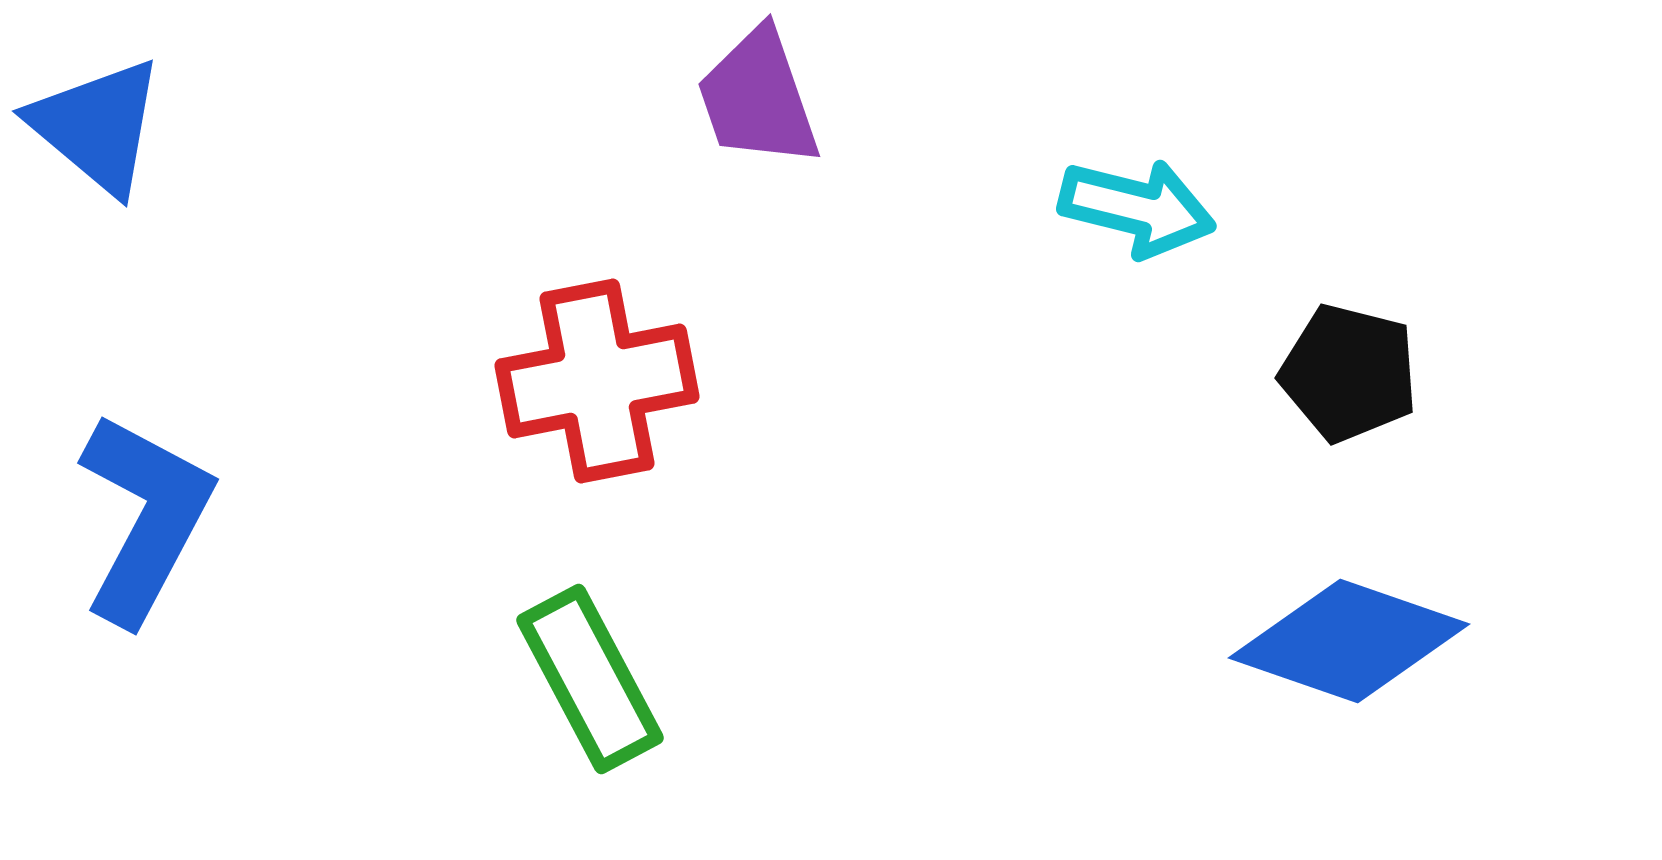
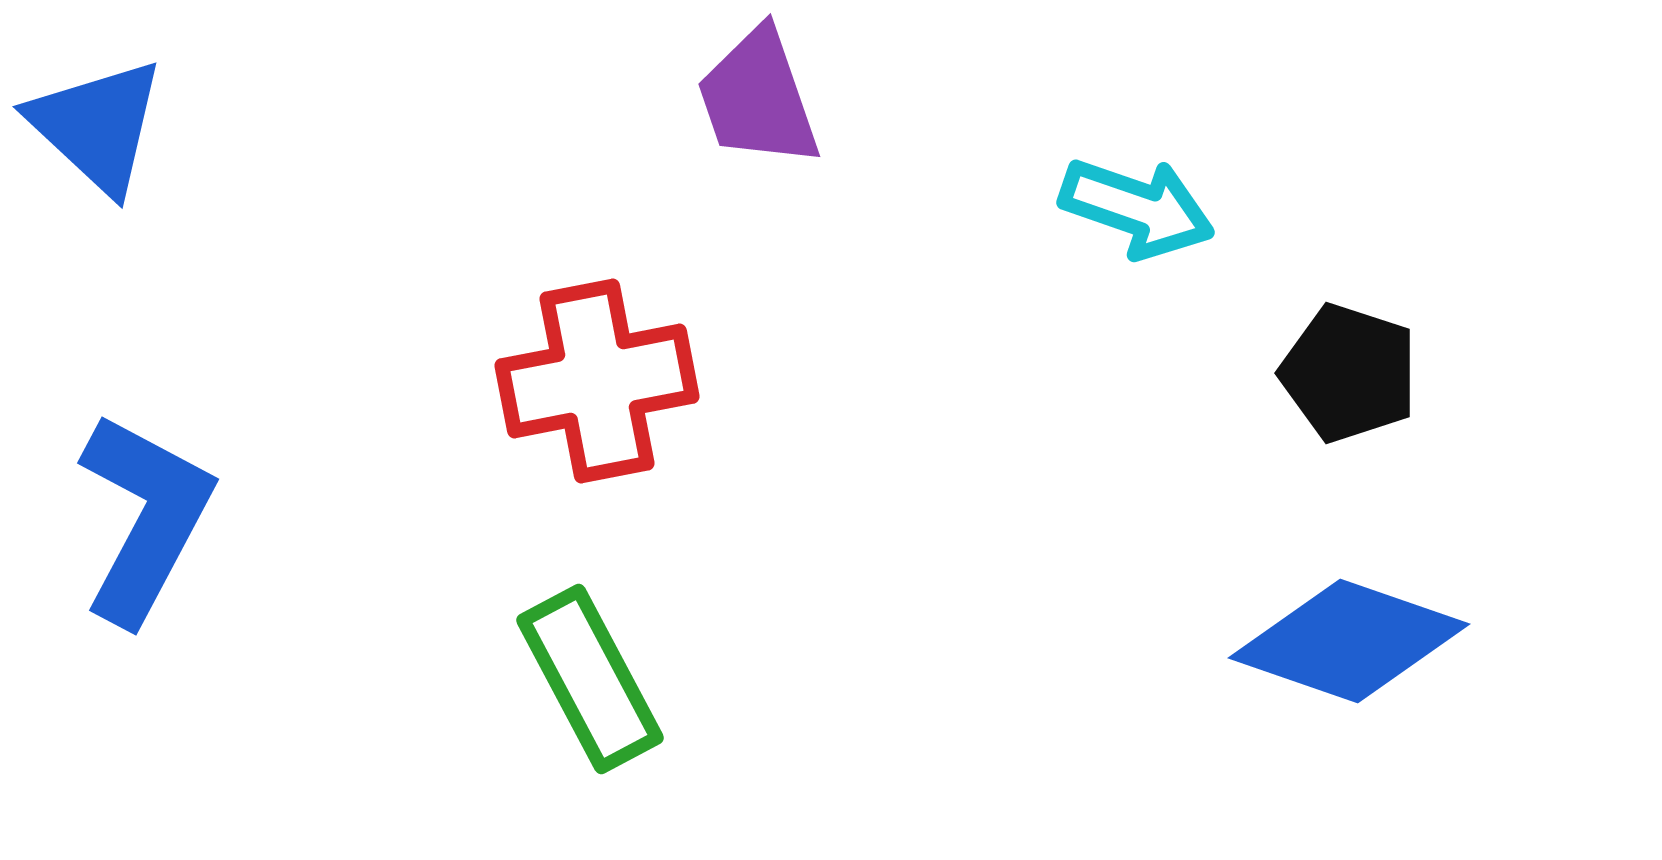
blue triangle: rotated 3 degrees clockwise
cyan arrow: rotated 5 degrees clockwise
black pentagon: rotated 4 degrees clockwise
